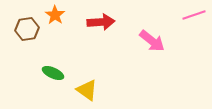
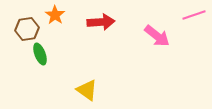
pink arrow: moved 5 px right, 5 px up
green ellipse: moved 13 px left, 19 px up; rotated 45 degrees clockwise
